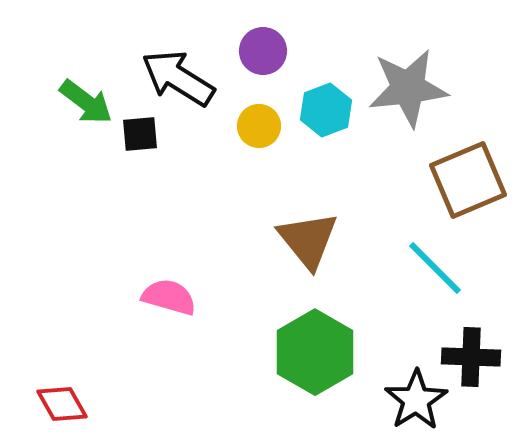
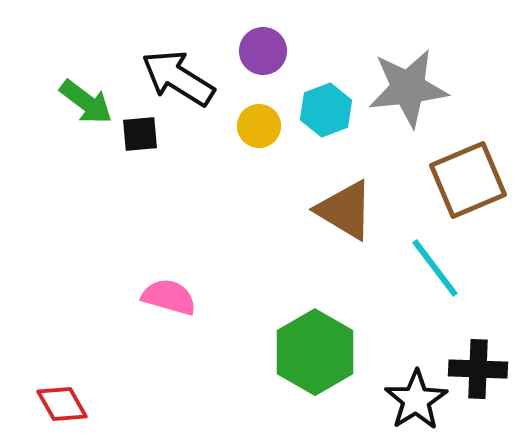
brown triangle: moved 37 px right, 30 px up; rotated 20 degrees counterclockwise
cyan line: rotated 8 degrees clockwise
black cross: moved 7 px right, 12 px down
